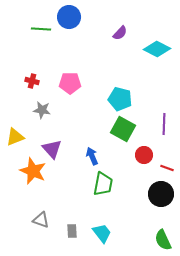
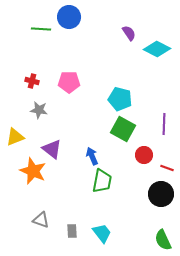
purple semicircle: moved 9 px right; rotated 77 degrees counterclockwise
pink pentagon: moved 1 px left, 1 px up
gray star: moved 3 px left
purple triangle: rotated 10 degrees counterclockwise
green trapezoid: moved 1 px left, 3 px up
